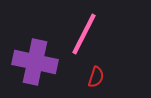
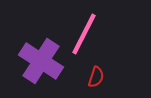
purple cross: moved 6 px right, 1 px up; rotated 21 degrees clockwise
